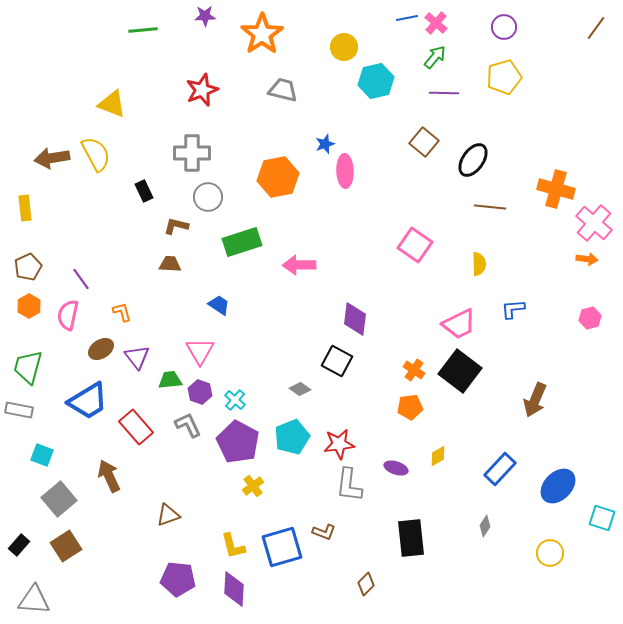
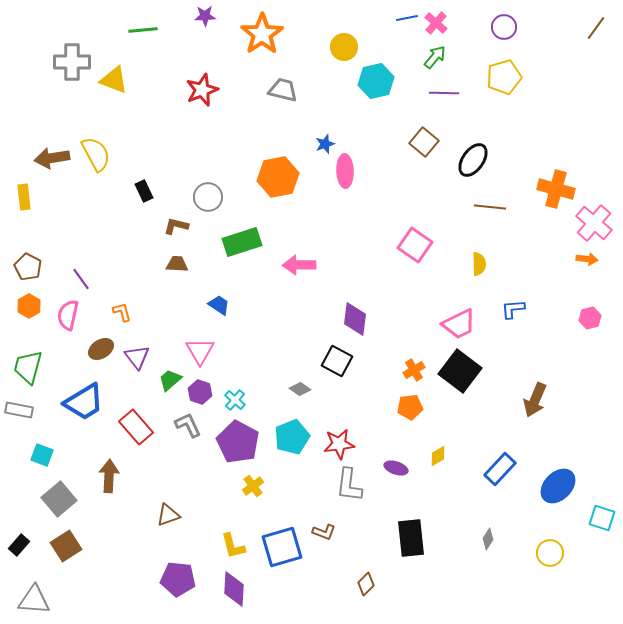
yellow triangle at (112, 104): moved 2 px right, 24 px up
gray cross at (192, 153): moved 120 px left, 91 px up
yellow rectangle at (25, 208): moved 1 px left, 11 px up
brown trapezoid at (170, 264): moved 7 px right
brown pentagon at (28, 267): rotated 20 degrees counterclockwise
orange cross at (414, 370): rotated 25 degrees clockwise
green trapezoid at (170, 380): rotated 35 degrees counterclockwise
blue trapezoid at (88, 401): moved 4 px left, 1 px down
brown arrow at (109, 476): rotated 28 degrees clockwise
gray diamond at (485, 526): moved 3 px right, 13 px down
